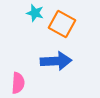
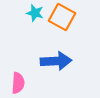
orange square: moved 7 px up
